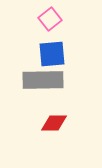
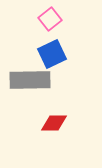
blue square: rotated 20 degrees counterclockwise
gray rectangle: moved 13 px left
